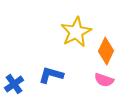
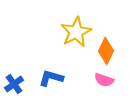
blue L-shape: moved 3 px down
